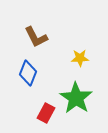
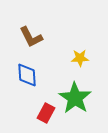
brown L-shape: moved 5 px left
blue diamond: moved 1 px left, 2 px down; rotated 25 degrees counterclockwise
green star: moved 1 px left
